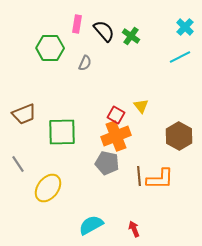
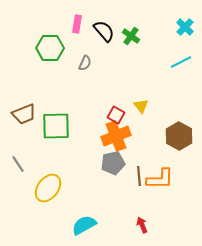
cyan line: moved 1 px right, 5 px down
green square: moved 6 px left, 6 px up
gray pentagon: moved 6 px right; rotated 25 degrees counterclockwise
cyan semicircle: moved 7 px left
red arrow: moved 8 px right, 4 px up
